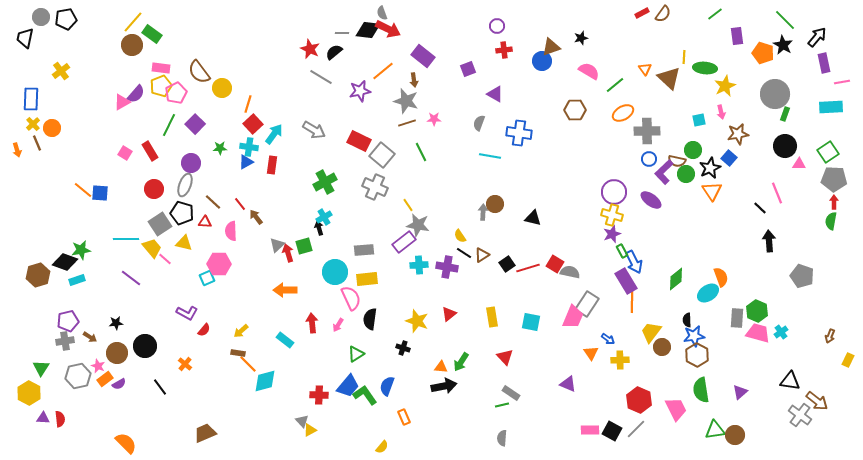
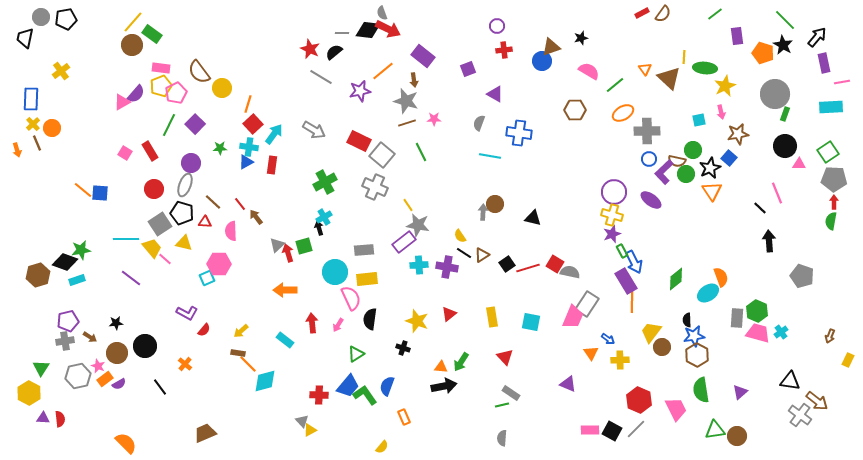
brown circle at (735, 435): moved 2 px right, 1 px down
